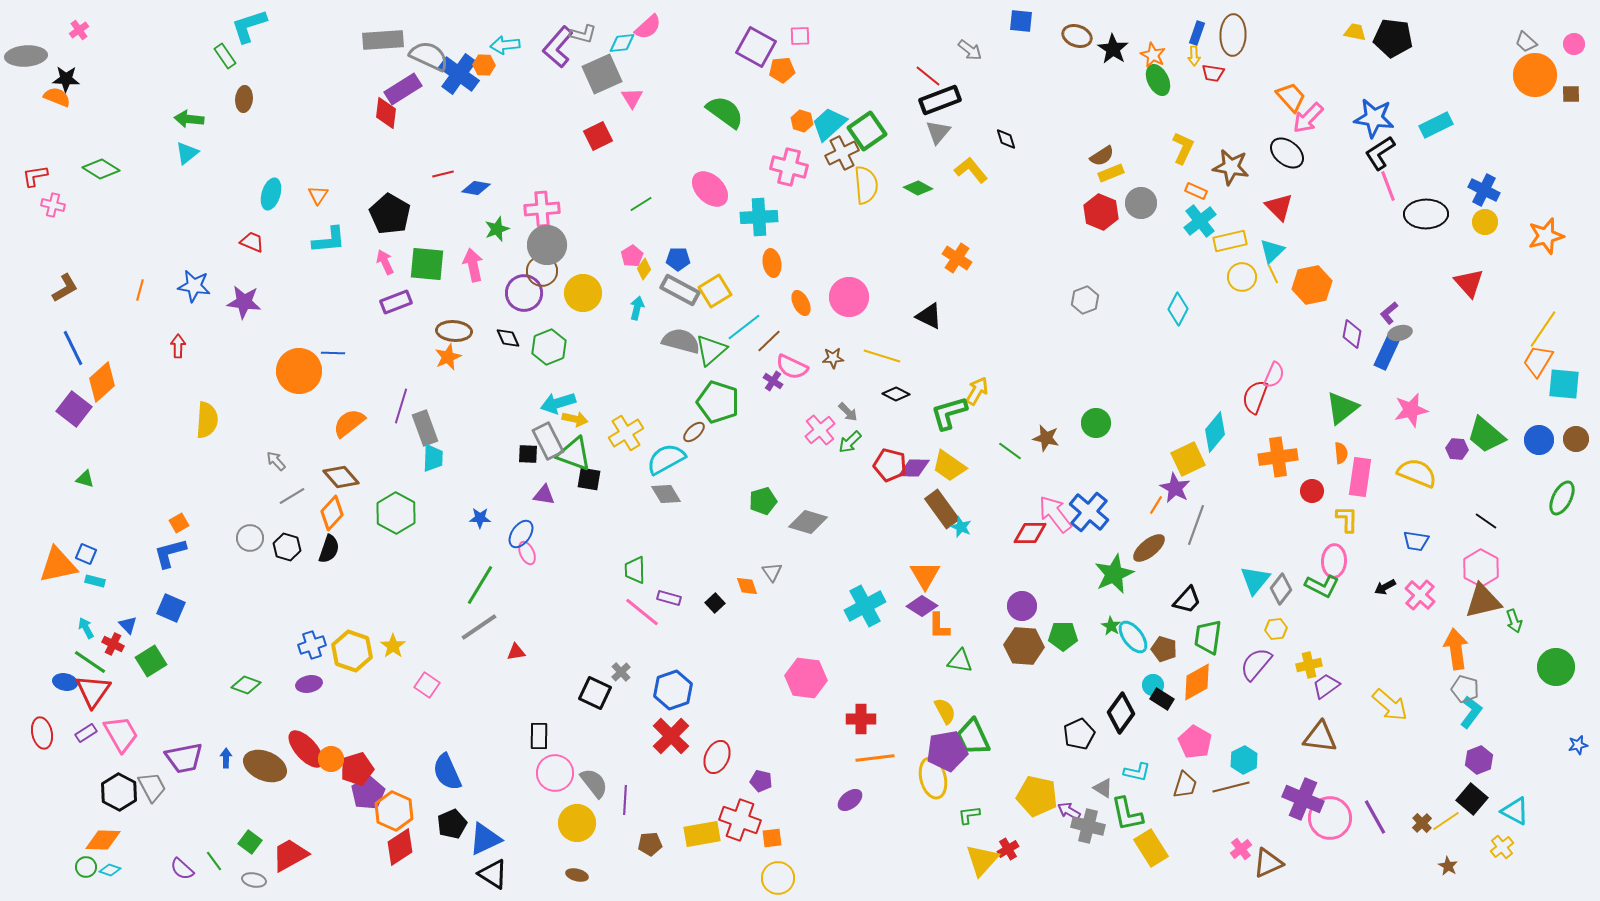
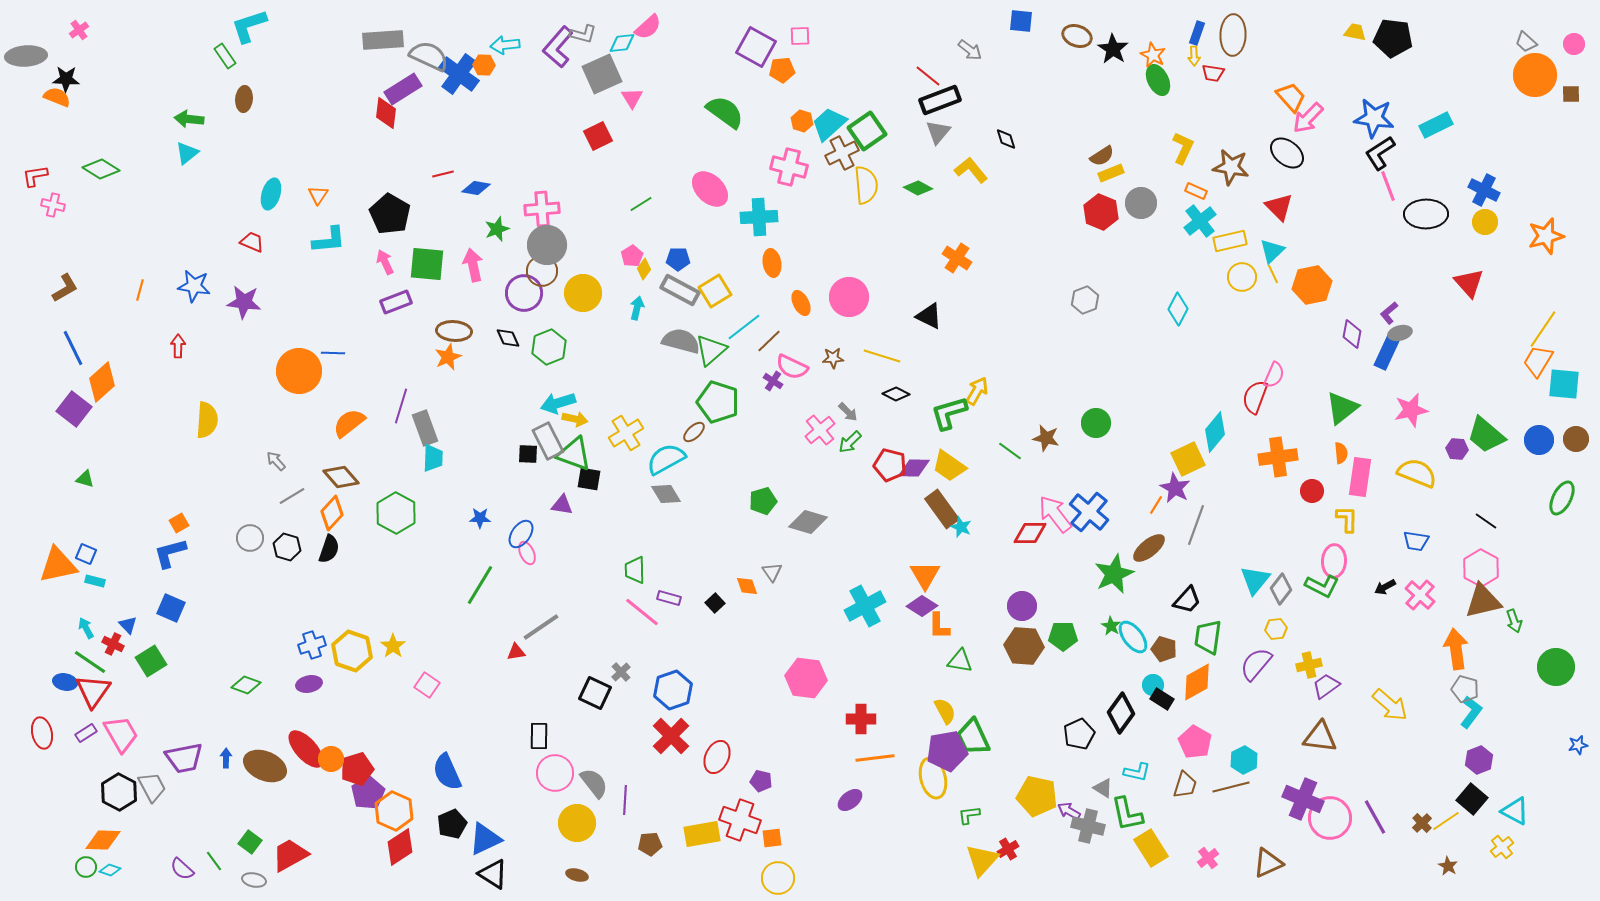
purple triangle at (544, 495): moved 18 px right, 10 px down
gray line at (479, 627): moved 62 px right
pink cross at (1241, 849): moved 33 px left, 9 px down
